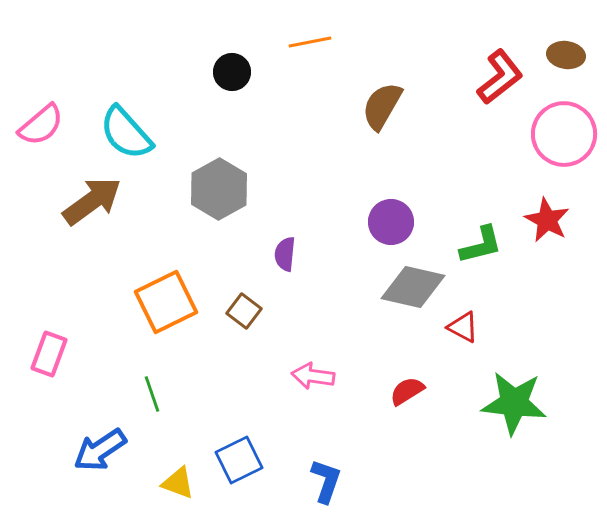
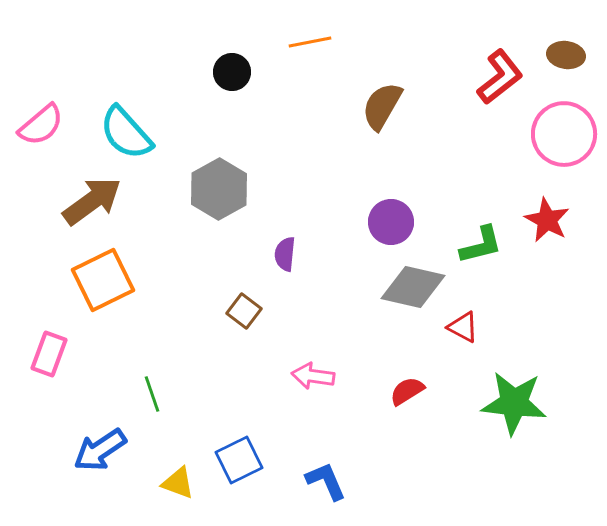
orange square: moved 63 px left, 22 px up
blue L-shape: rotated 42 degrees counterclockwise
